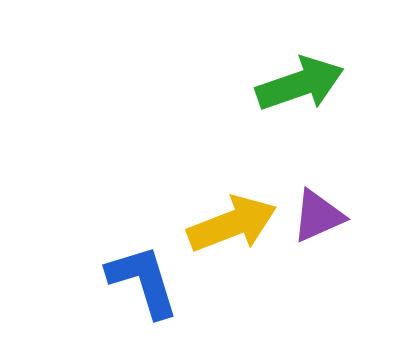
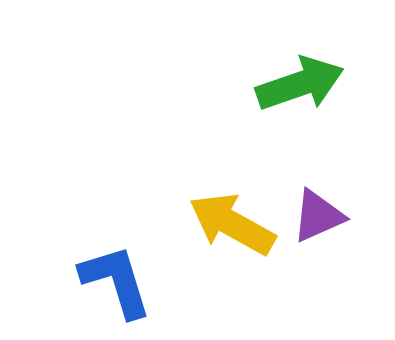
yellow arrow: rotated 130 degrees counterclockwise
blue L-shape: moved 27 px left
